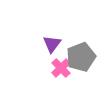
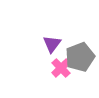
gray pentagon: moved 1 px left
